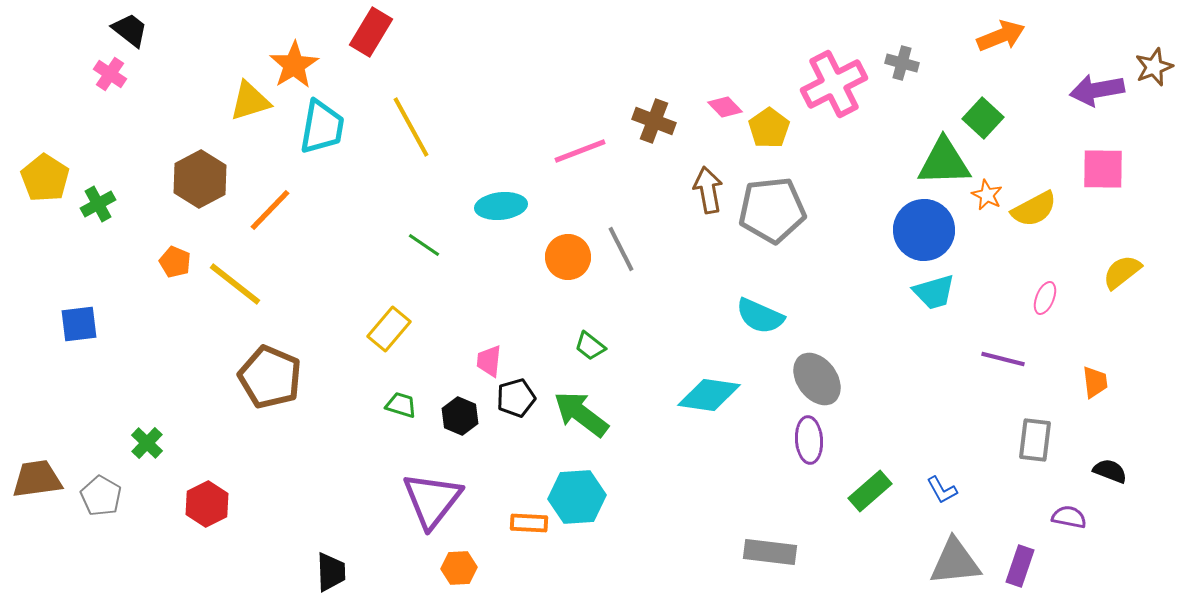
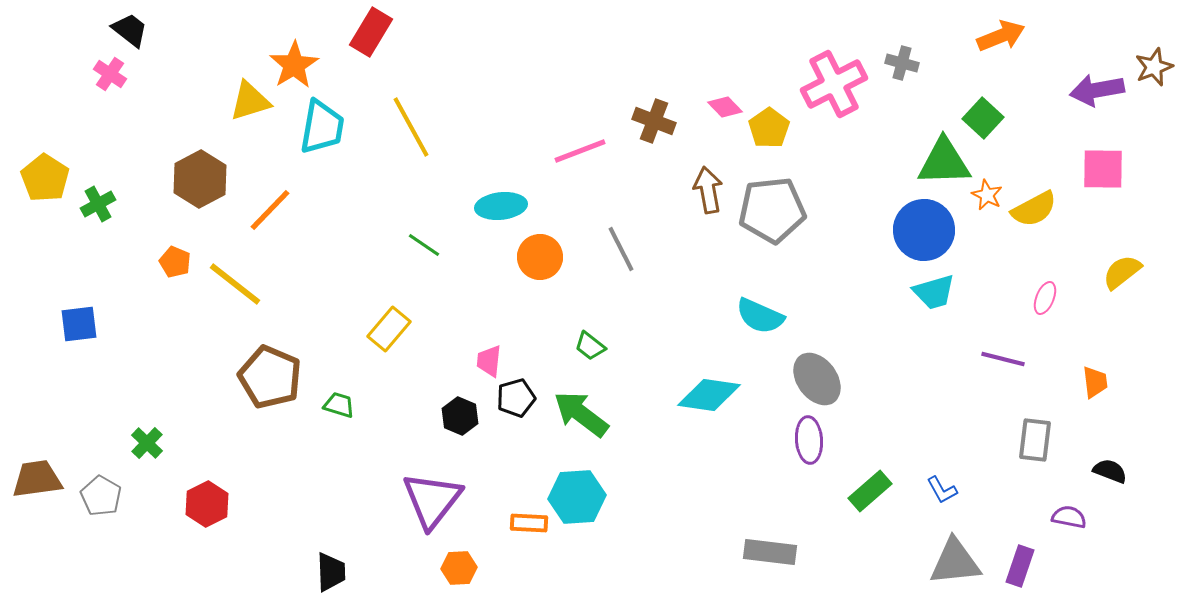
orange circle at (568, 257): moved 28 px left
green trapezoid at (401, 405): moved 62 px left
